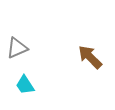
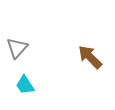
gray triangle: rotated 25 degrees counterclockwise
